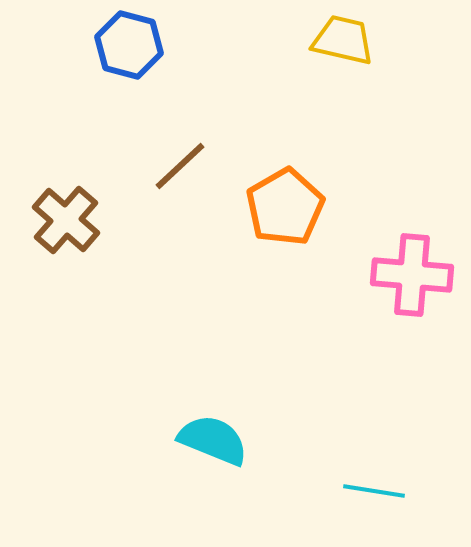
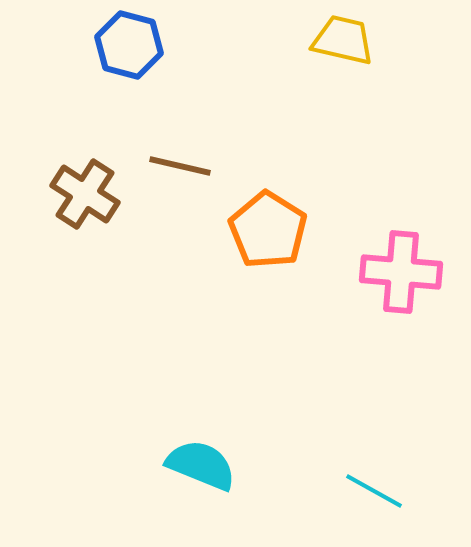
brown line: rotated 56 degrees clockwise
orange pentagon: moved 17 px left, 23 px down; rotated 10 degrees counterclockwise
brown cross: moved 19 px right, 26 px up; rotated 8 degrees counterclockwise
pink cross: moved 11 px left, 3 px up
cyan semicircle: moved 12 px left, 25 px down
cyan line: rotated 20 degrees clockwise
